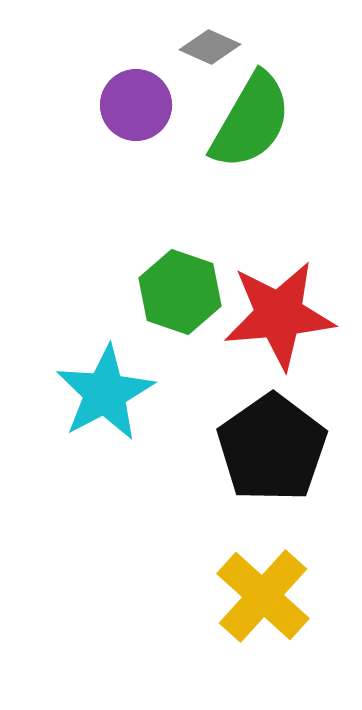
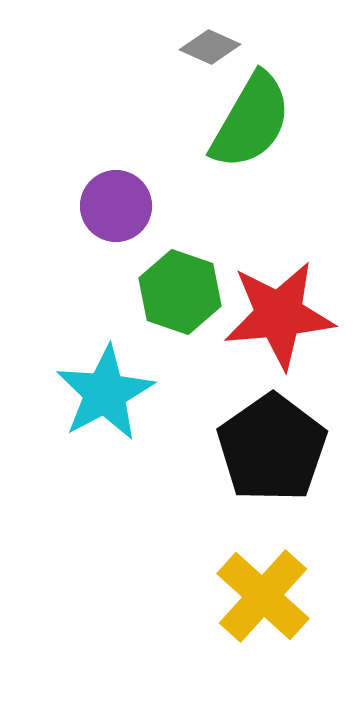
purple circle: moved 20 px left, 101 px down
